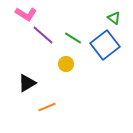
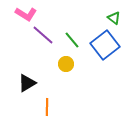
green line: moved 1 px left, 2 px down; rotated 18 degrees clockwise
orange line: rotated 66 degrees counterclockwise
